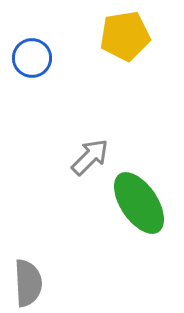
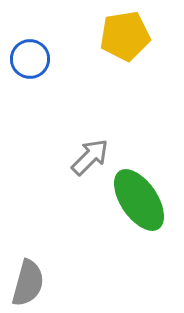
blue circle: moved 2 px left, 1 px down
green ellipse: moved 3 px up
gray semicircle: rotated 18 degrees clockwise
